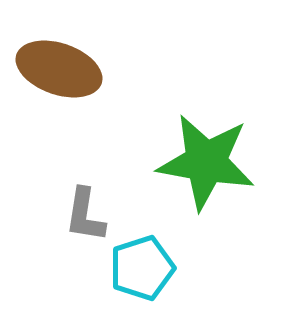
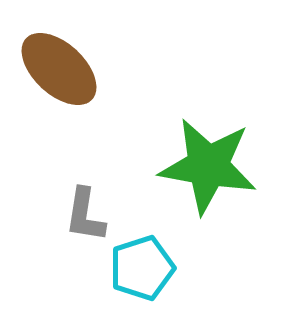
brown ellipse: rotated 24 degrees clockwise
green star: moved 2 px right, 4 px down
